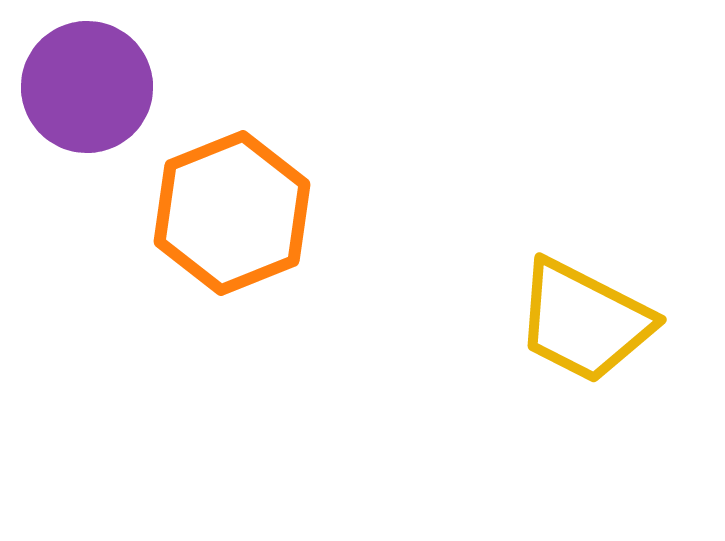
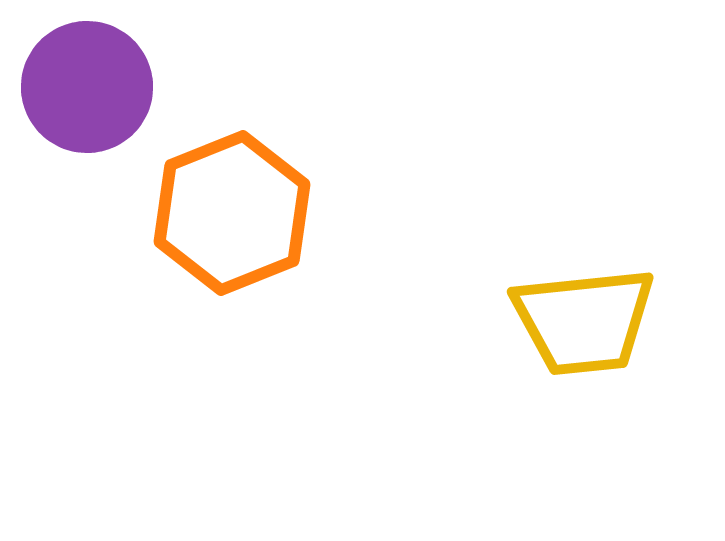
yellow trapezoid: rotated 33 degrees counterclockwise
